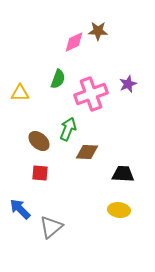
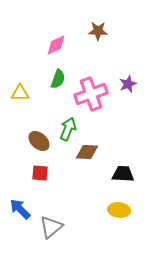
pink diamond: moved 18 px left, 3 px down
